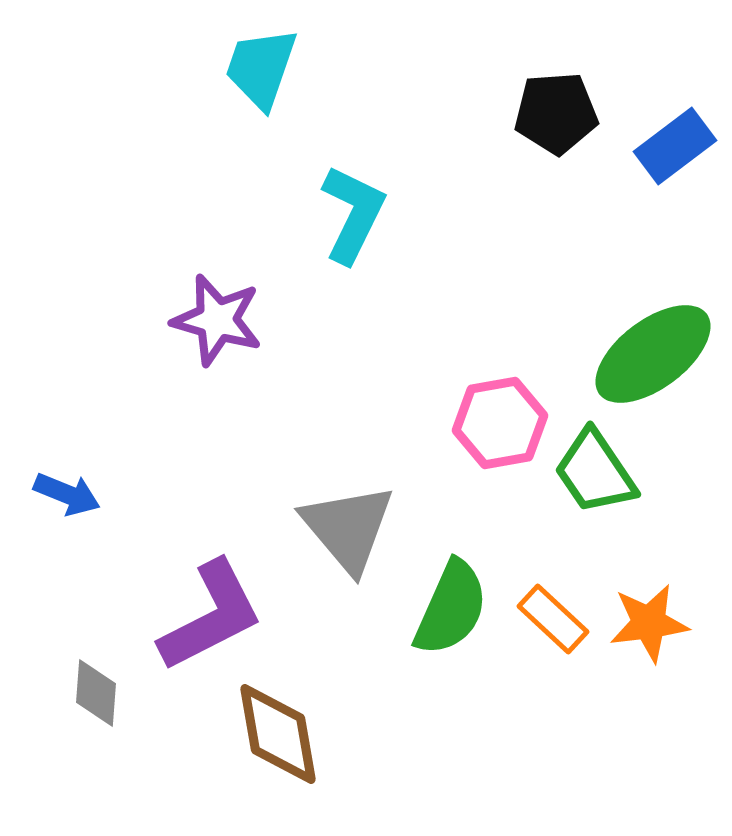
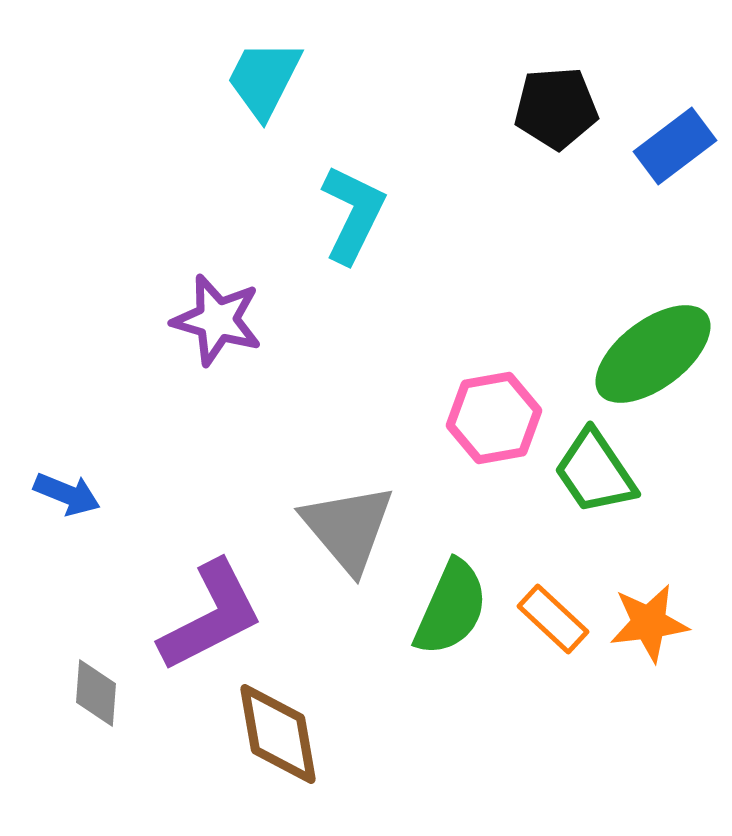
cyan trapezoid: moved 3 px right, 11 px down; rotated 8 degrees clockwise
black pentagon: moved 5 px up
pink hexagon: moved 6 px left, 5 px up
